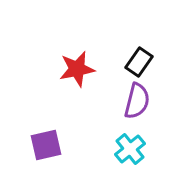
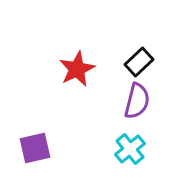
black rectangle: rotated 12 degrees clockwise
red star: rotated 15 degrees counterclockwise
purple square: moved 11 px left, 3 px down
